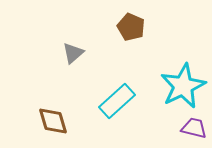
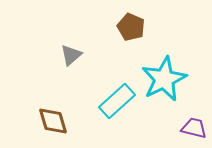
gray triangle: moved 2 px left, 2 px down
cyan star: moved 19 px left, 7 px up
